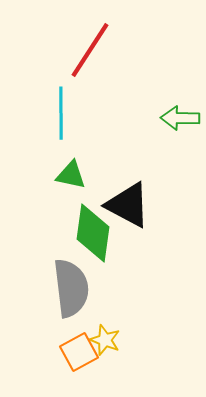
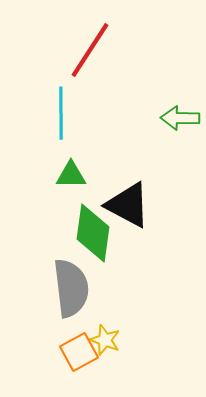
green triangle: rotated 12 degrees counterclockwise
